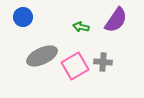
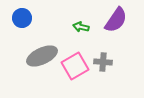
blue circle: moved 1 px left, 1 px down
